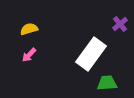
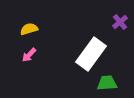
purple cross: moved 2 px up
